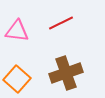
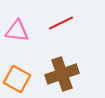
brown cross: moved 4 px left, 1 px down
orange square: rotated 12 degrees counterclockwise
